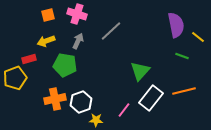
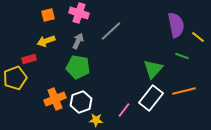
pink cross: moved 2 px right, 1 px up
green pentagon: moved 13 px right, 2 px down
green triangle: moved 13 px right, 2 px up
orange cross: rotated 10 degrees counterclockwise
